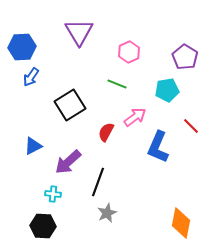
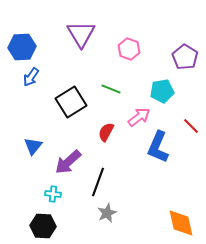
purple triangle: moved 2 px right, 2 px down
pink hexagon: moved 3 px up; rotated 15 degrees counterclockwise
green line: moved 6 px left, 5 px down
cyan pentagon: moved 5 px left, 1 px down
black square: moved 1 px right, 3 px up
pink arrow: moved 4 px right
blue triangle: rotated 24 degrees counterclockwise
orange diamond: rotated 24 degrees counterclockwise
